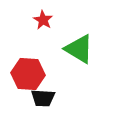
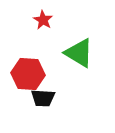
green triangle: moved 4 px down
